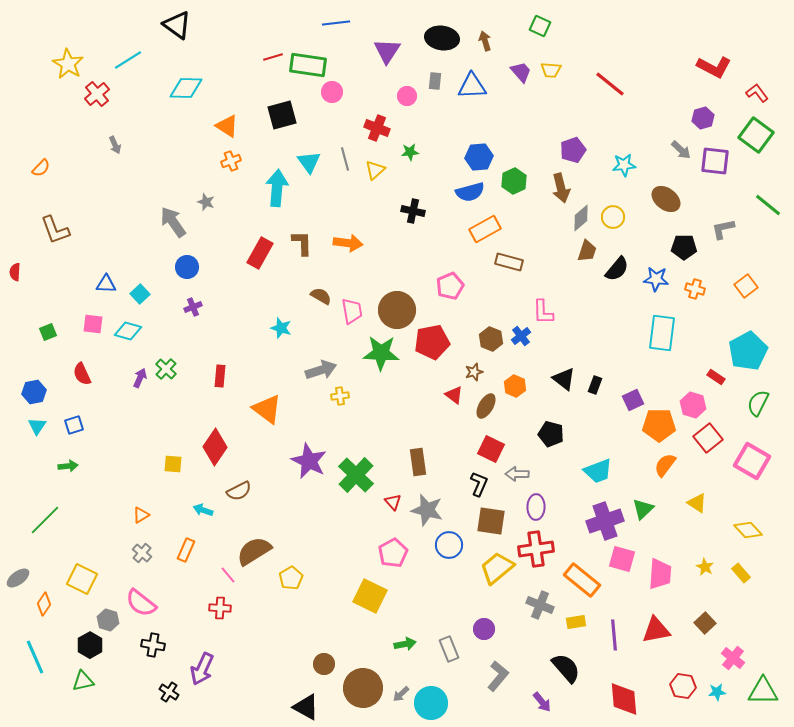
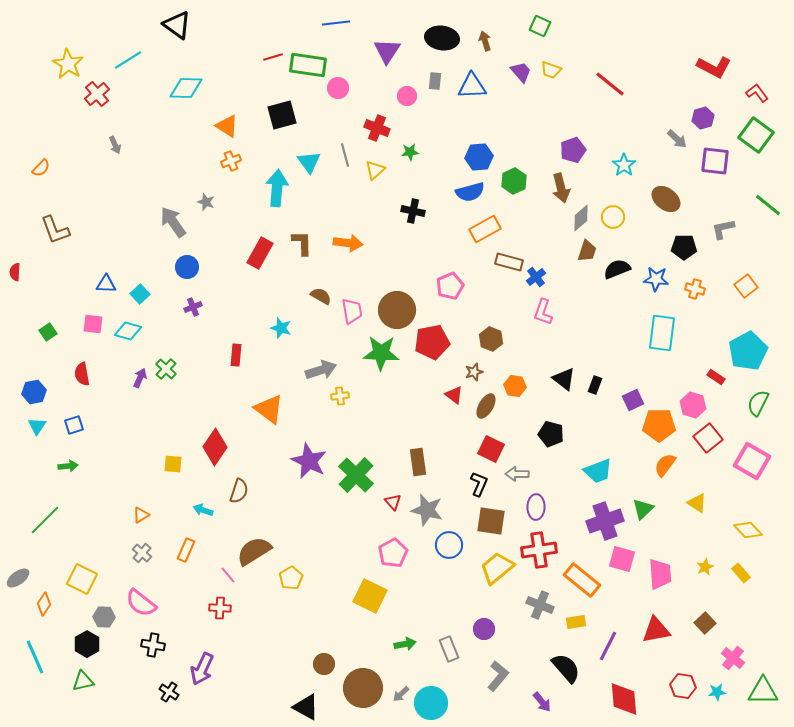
yellow trapezoid at (551, 70): rotated 15 degrees clockwise
pink circle at (332, 92): moved 6 px right, 4 px up
gray arrow at (681, 150): moved 4 px left, 11 px up
gray line at (345, 159): moved 4 px up
cyan star at (624, 165): rotated 30 degrees counterclockwise
black semicircle at (617, 269): rotated 152 degrees counterclockwise
pink L-shape at (543, 312): rotated 20 degrees clockwise
green square at (48, 332): rotated 12 degrees counterclockwise
blue cross at (521, 336): moved 15 px right, 59 px up
red semicircle at (82, 374): rotated 15 degrees clockwise
red rectangle at (220, 376): moved 16 px right, 21 px up
orange hexagon at (515, 386): rotated 15 degrees counterclockwise
orange triangle at (267, 409): moved 2 px right
brown semicircle at (239, 491): rotated 45 degrees counterclockwise
red cross at (536, 549): moved 3 px right, 1 px down
yellow star at (705, 567): rotated 18 degrees clockwise
pink trapezoid at (660, 574): rotated 8 degrees counterclockwise
gray hexagon at (108, 620): moved 4 px left, 3 px up; rotated 15 degrees counterclockwise
purple line at (614, 635): moved 6 px left, 11 px down; rotated 32 degrees clockwise
black hexagon at (90, 645): moved 3 px left, 1 px up
